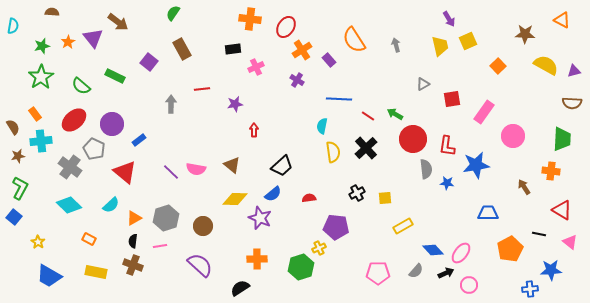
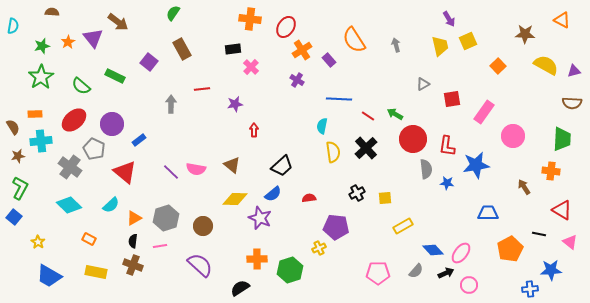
pink cross at (256, 67): moved 5 px left; rotated 21 degrees counterclockwise
orange rectangle at (35, 114): rotated 56 degrees counterclockwise
green hexagon at (301, 267): moved 11 px left, 3 px down
